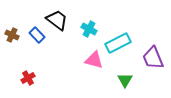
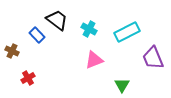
brown cross: moved 16 px down
cyan rectangle: moved 9 px right, 11 px up
pink triangle: rotated 36 degrees counterclockwise
green triangle: moved 3 px left, 5 px down
